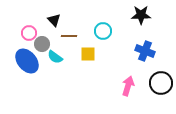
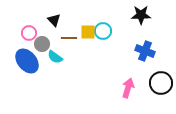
brown line: moved 2 px down
yellow square: moved 22 px up
pink arrow: moved 2 px down
